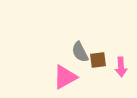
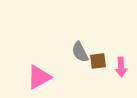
brown square: moved 1 px down
pink triangle: moved 26 px left
